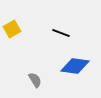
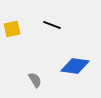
yellow square: rotated 18 degrees clockwise
black line: moved 9 px left, 8 px up
